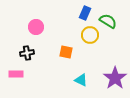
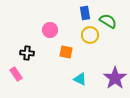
blue rectangle: rotated 32 degrees counterclockwise
pink circle: moved 14 px right, 3 px down
black cross: rotated 16 degrees clockwise
pink rectangle: rotated 56 degrees clockwise
cyan triangle: moved 1 px left, 1 px up
